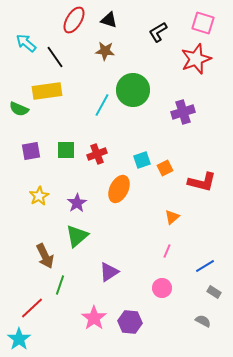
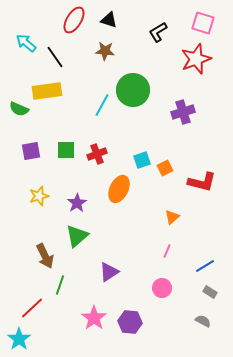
yellow star: rotated 12 degrees clockwise
gray rectangle: moved 4 px left
